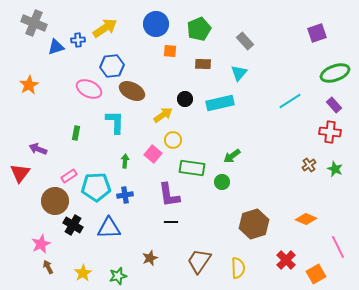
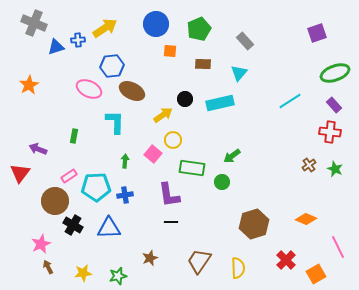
green rectangle at (76, 133): moved 2 px left, 3 px down
yellow star at (83, 273): rotated 24 degrees clockwise
